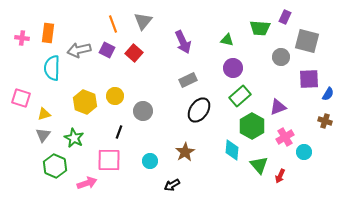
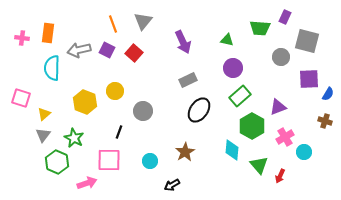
yellow circle at (115, 96): moved 5 px up
yellow triangle at (44, 114): rotated 24 degrees counterclockwise
green hexagon at (55, 166): moved 2 px right, 4 px up
